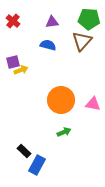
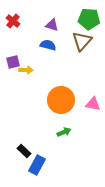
purple triangle: moved 3 px down; rotated 24 degrees clockwise
yellow arrow: moved 5 px right; rotated 24 degrees clockwise
